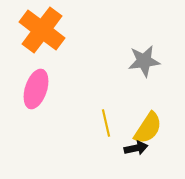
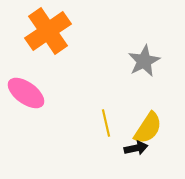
orange cross: moved 6 px right, 1 px down; rotated 18 degrees clockwise
gray star: rotated 20 degrees counterclockwise
pink ellipse: moved 10 px left, 4 px down; rotated 72 degrees counterclockwise
